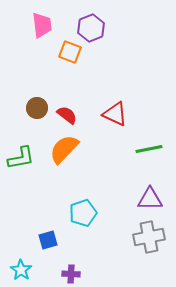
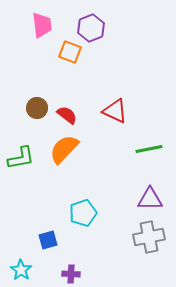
red triangle: moved 3 px up
